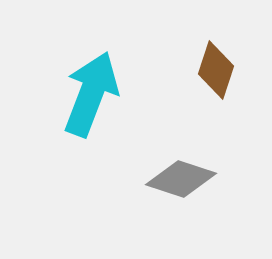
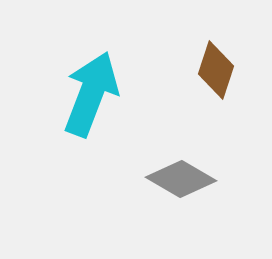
gray diamond: rotated 12 degrees clockwise
